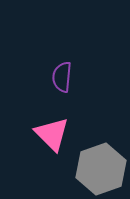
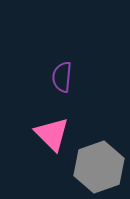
gray hexagon: moved 2 px left, 2 px up
